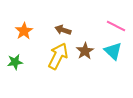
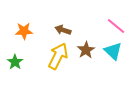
pink line: rotated 12 degrees clockwise
orange star: rotated 30 degrees clockwise
brown star: moved 1 px right, 1 px up
green star: rotated 28 degrees counterclockwise
